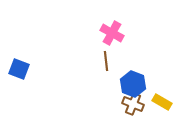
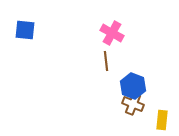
blue square: moved 6 px right, 39 px up; rotated 15 degrees counterclockwise
blue hexagon: moved 2 px down
yellow rectangle: moved 18 px down; rotated 66 degrees clockwise
